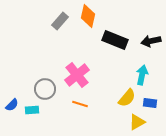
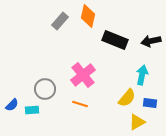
pink cross: moved 6 px right
